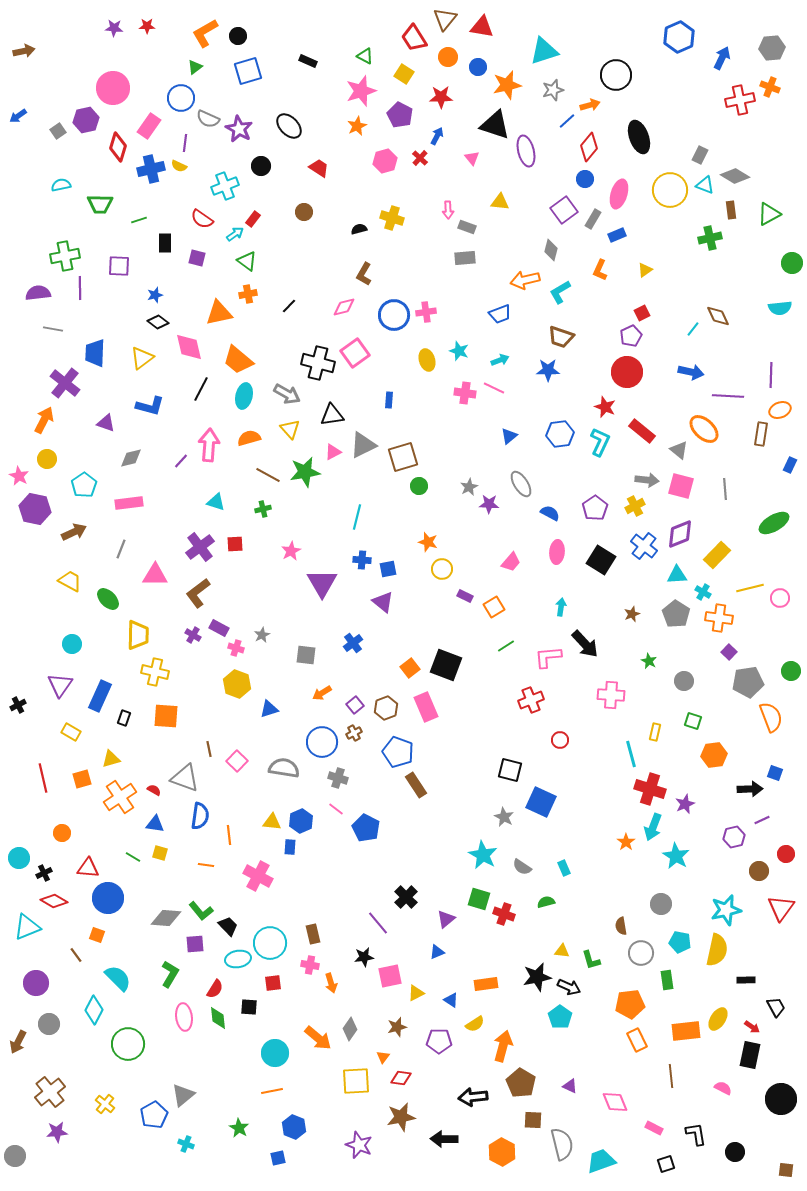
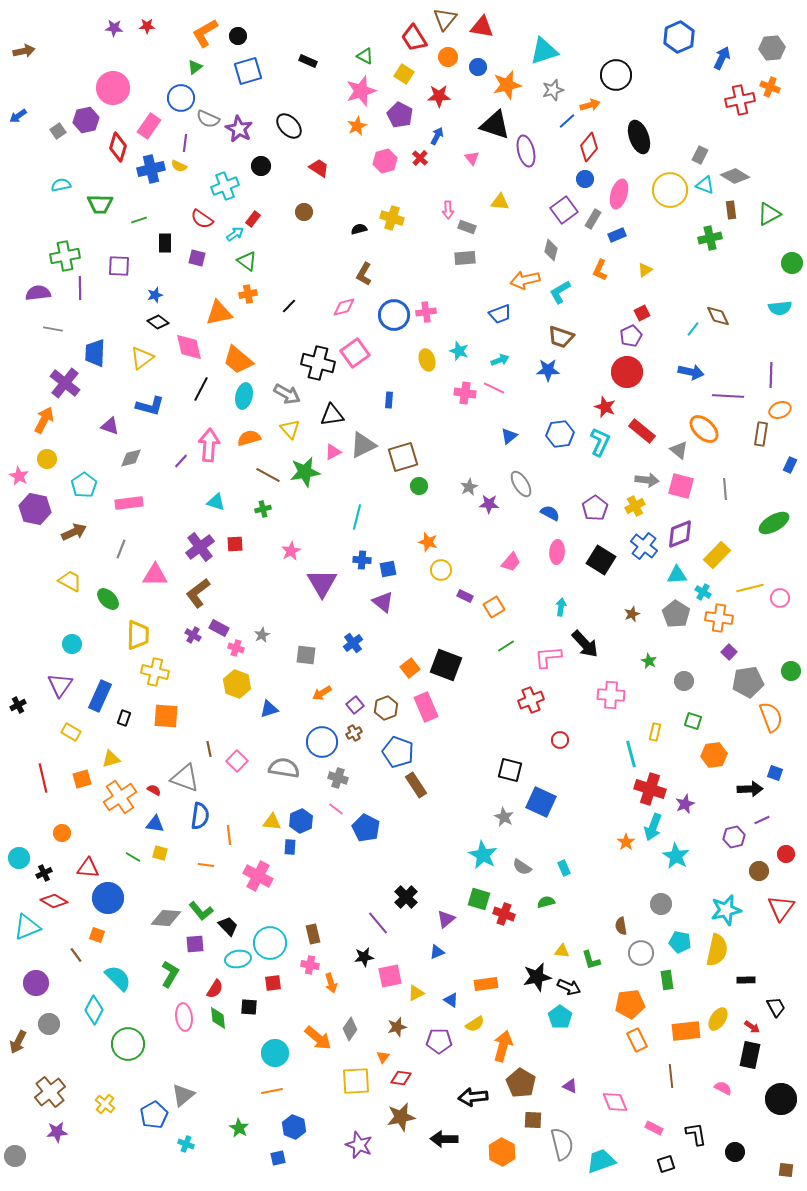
red star at (441, 97): moved 2 px left, 1 px up
purple triangle at (106, 423): moved 4 px right, 3 px down
yellow circle at (442, 569): moved 1 px left, 1 px down
